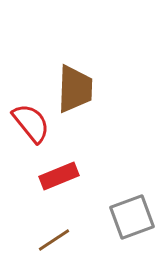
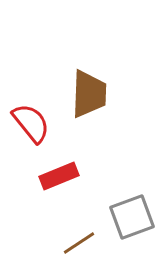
brown trapezoid: moved 14 px right, 5 px down
brown line: moved 25 px right, 3 px down
